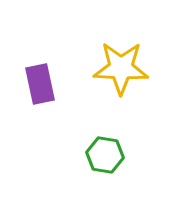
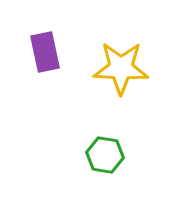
purple rectangle: moved 5 px right, 32 px up
